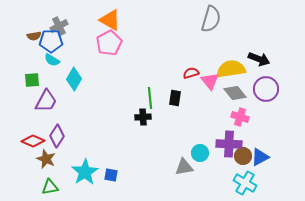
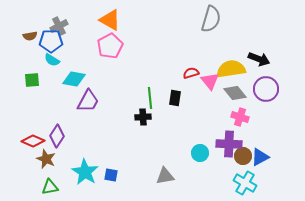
brown semicircle: moved 4 px left
pink pentagon: moved 1 px right, 3 px down
cyan diamond: rotated 70 degrees clockwise
purple trapezoid: moved 42 px right
gray triangle: moved 19 px left, 9 px down
cyan star: rotated 8 degrees counterclockwise
